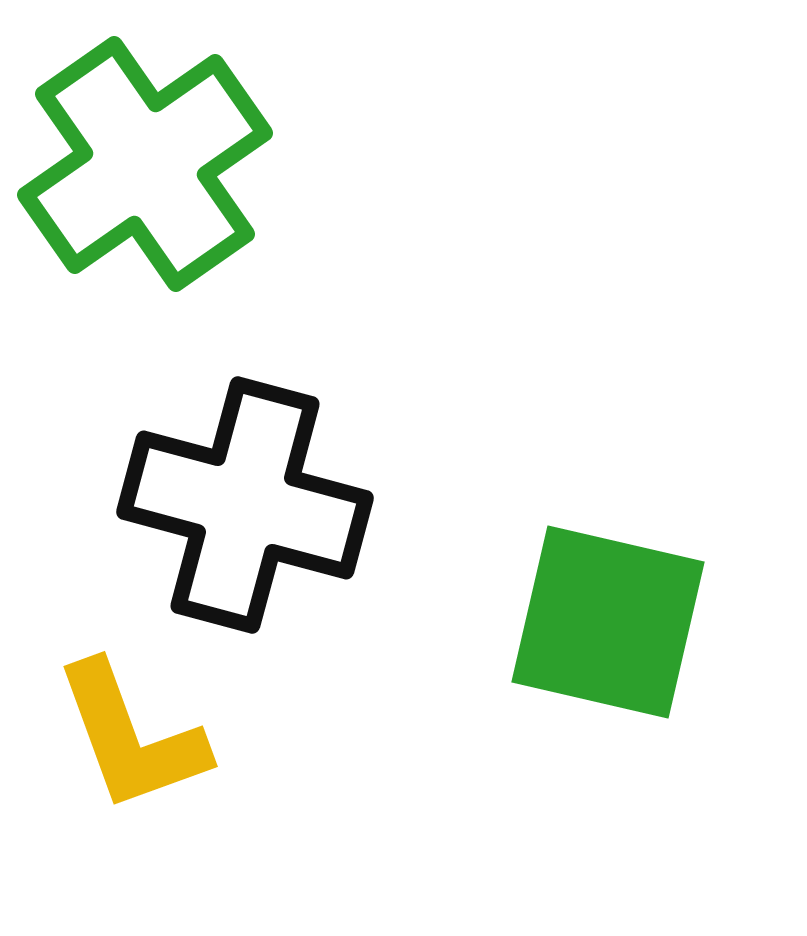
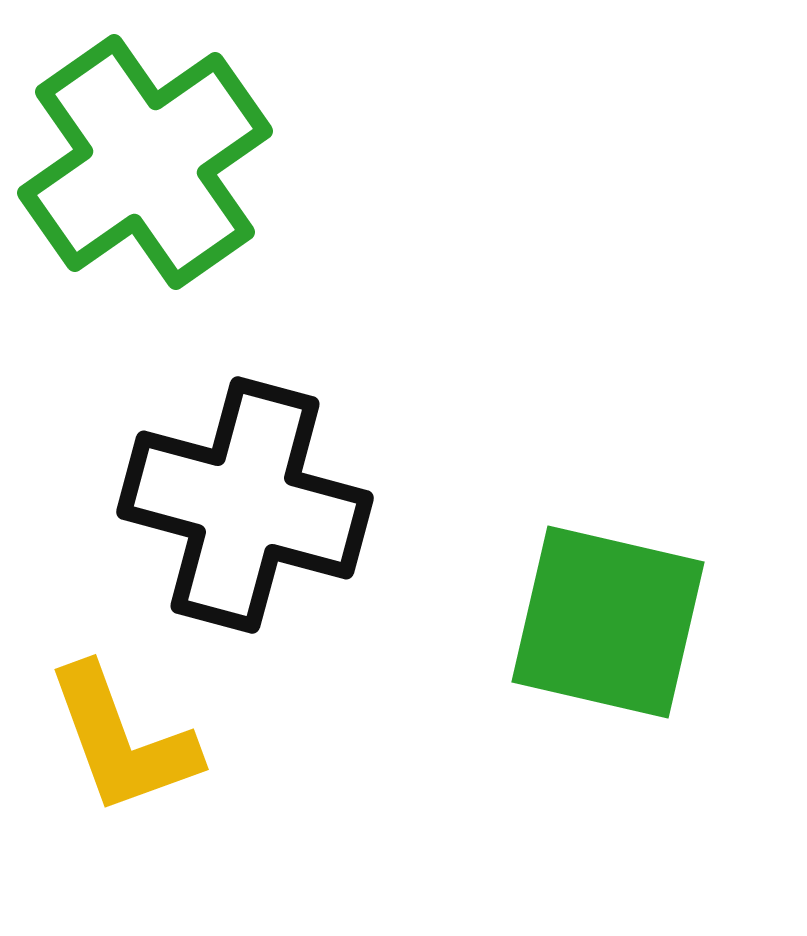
green cross: moved 2 px up
yellow L-shape: moved 9 px left, 3 px down
